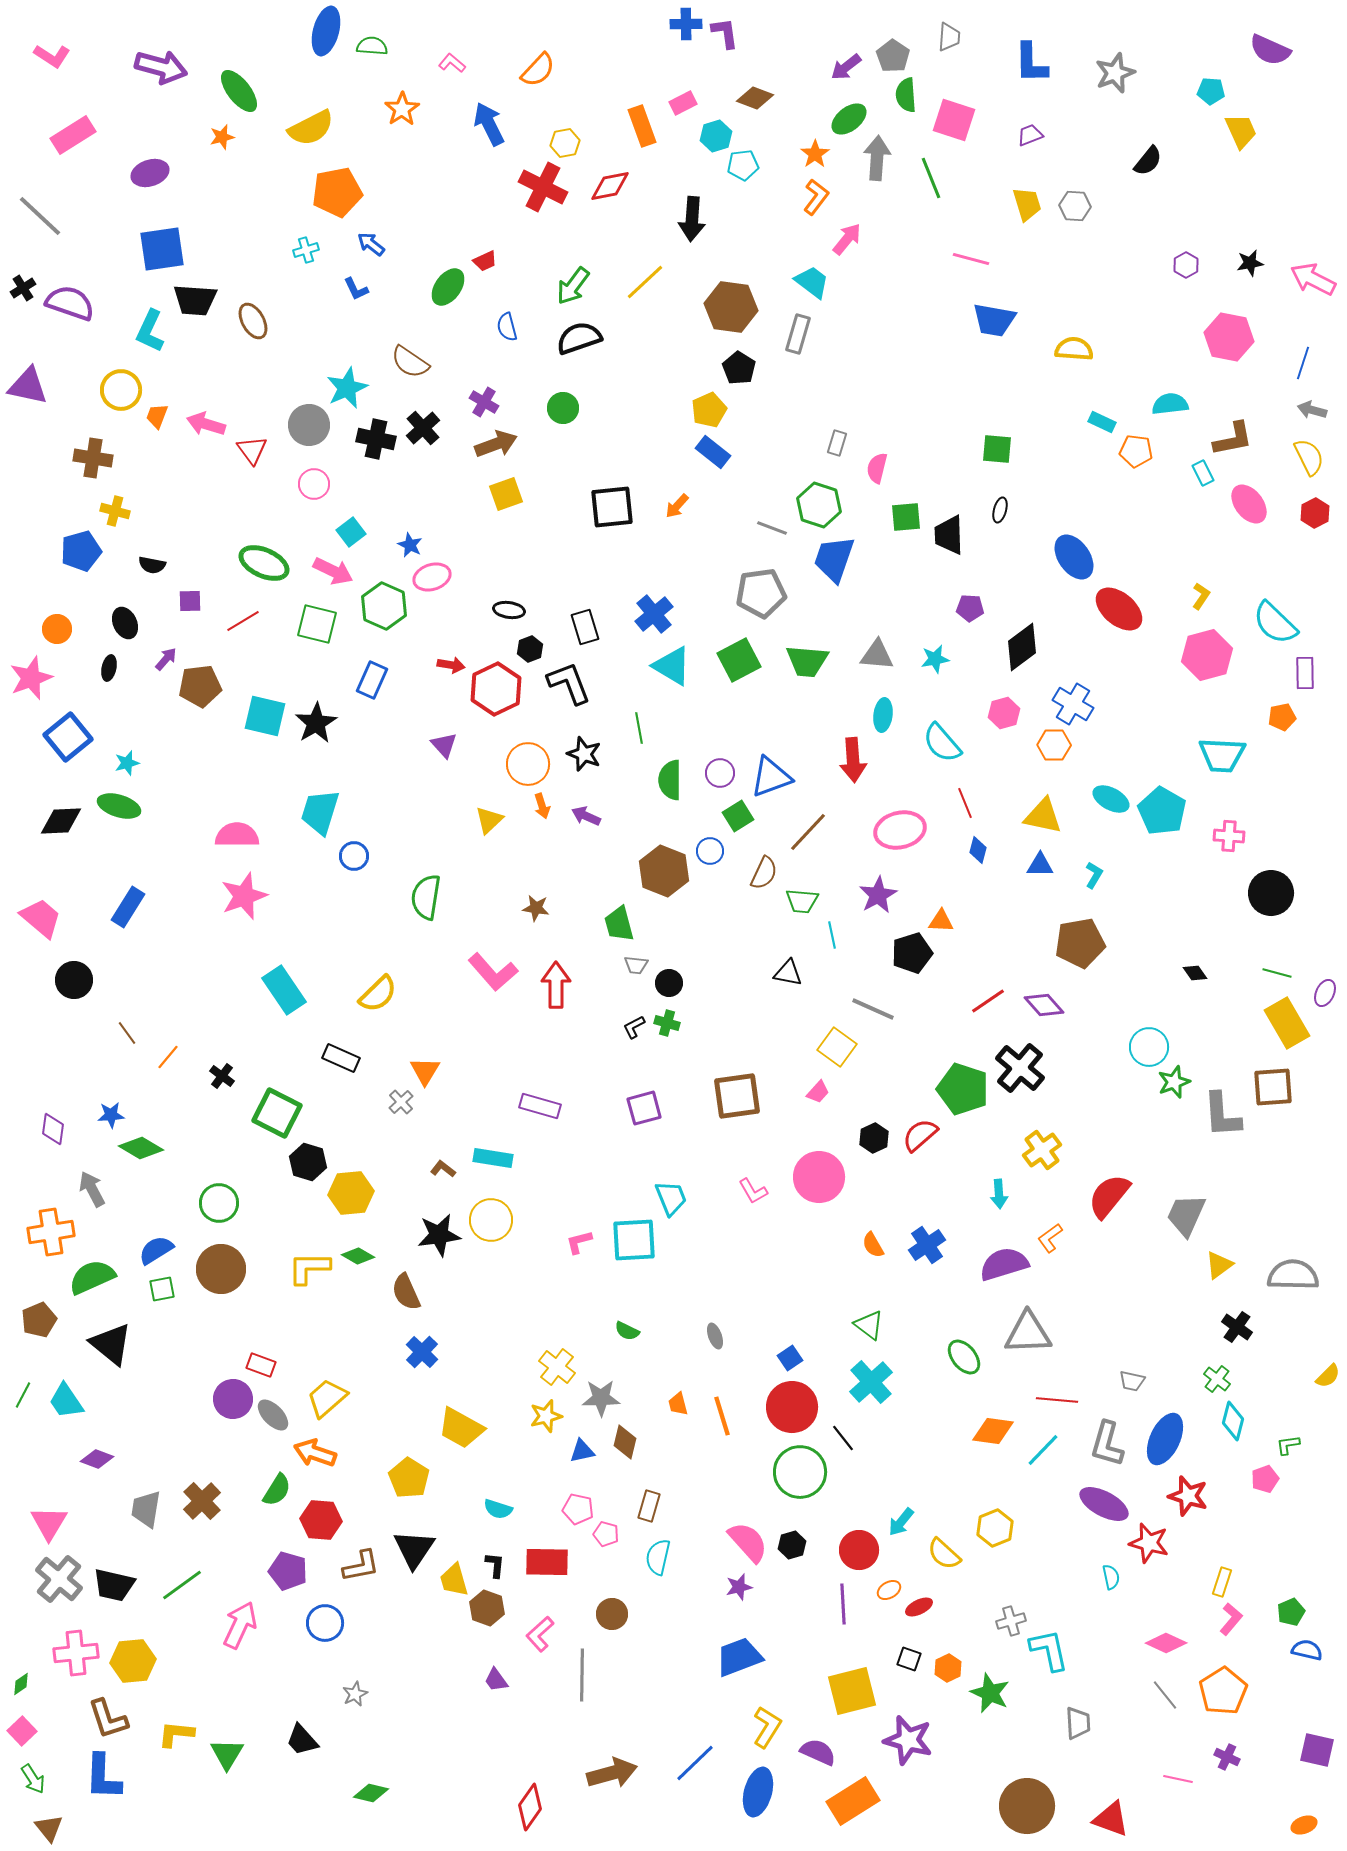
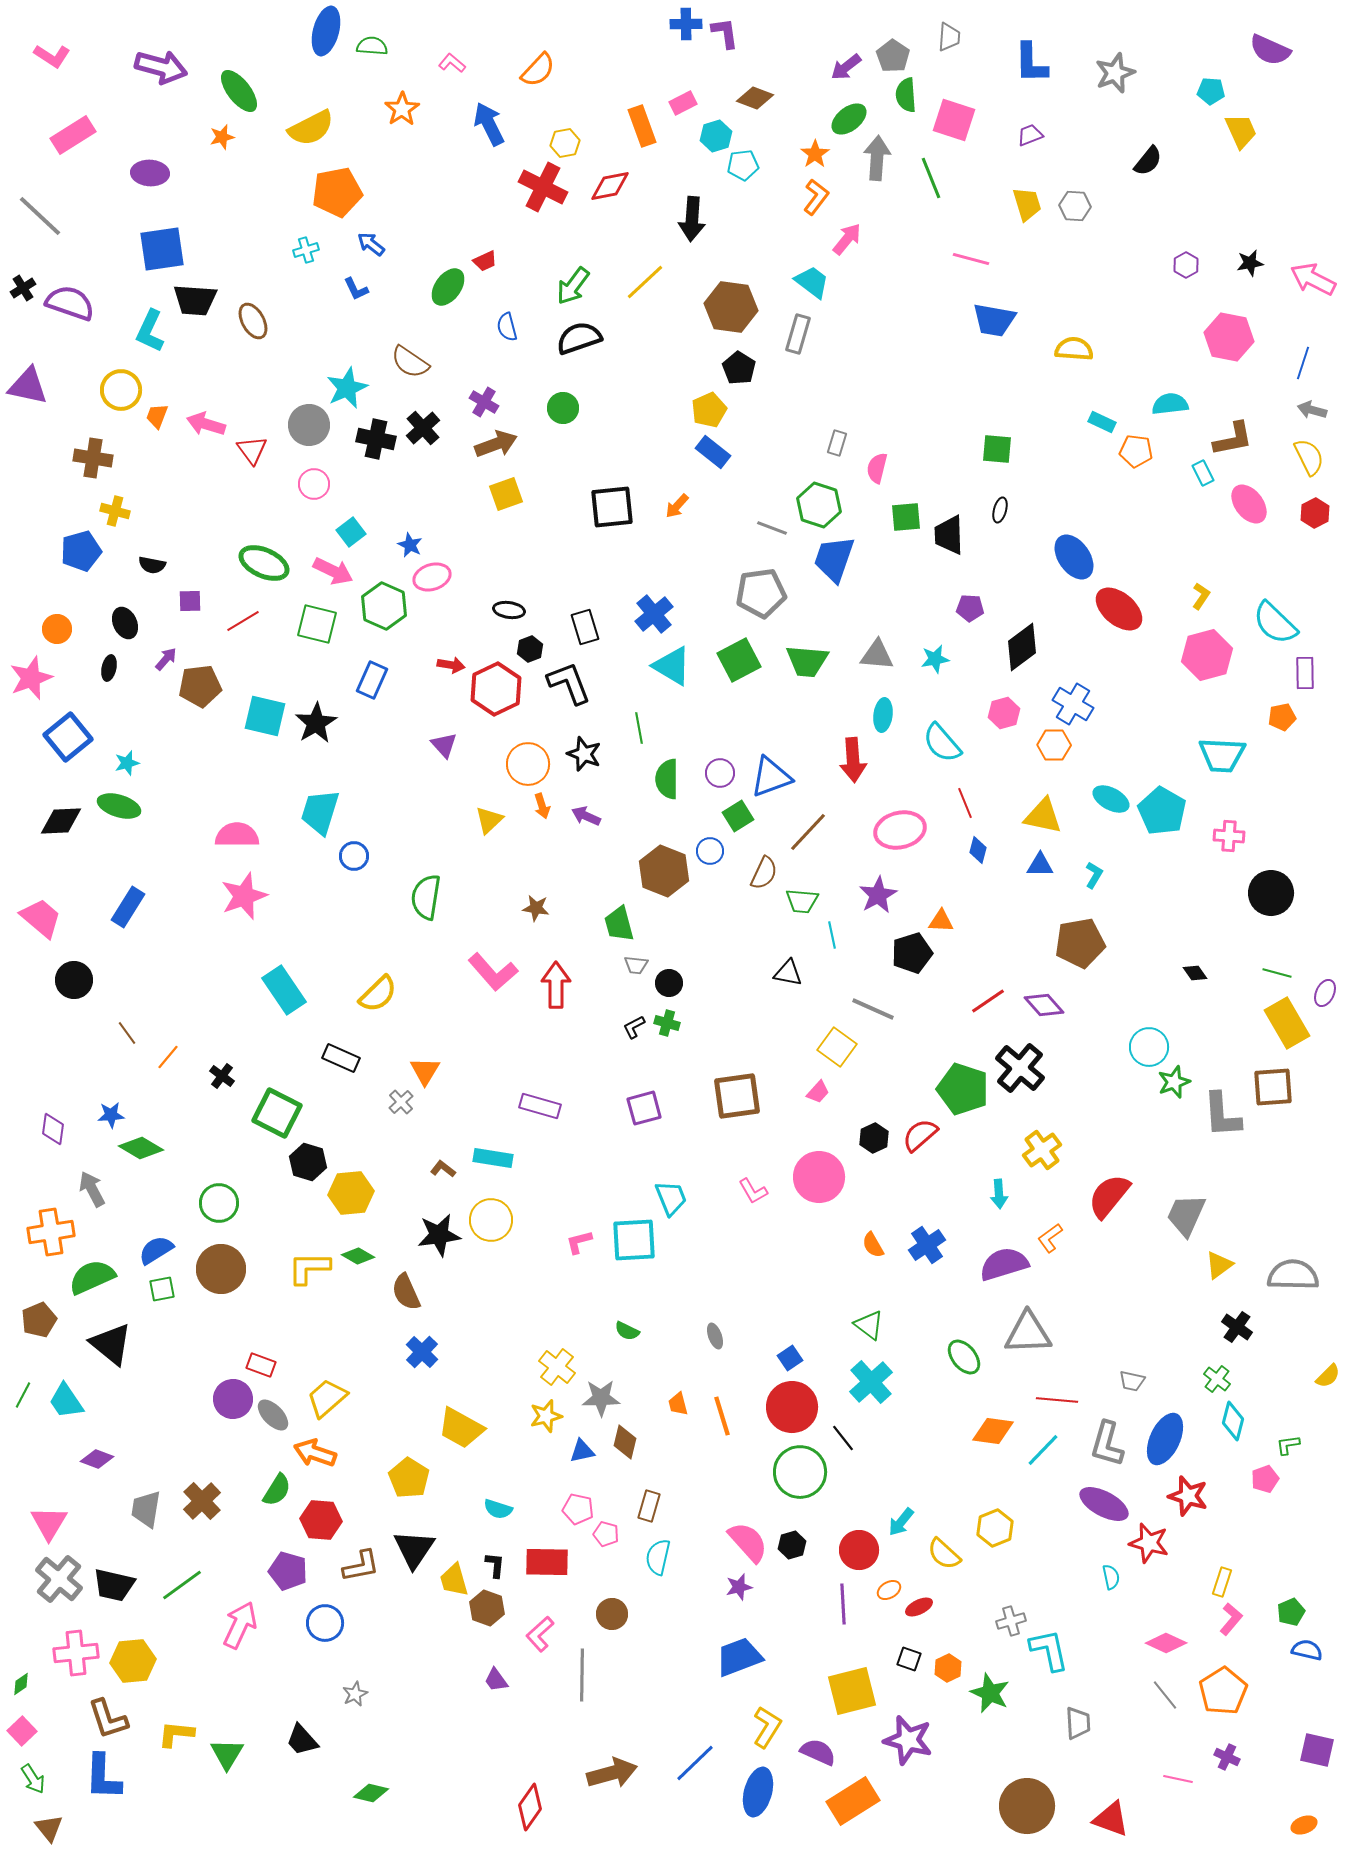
purple ellipse at (150, 173): rotated 21 degrees clockwise
green semicircle at (670, 780): moved 3 px left, 1 px up
